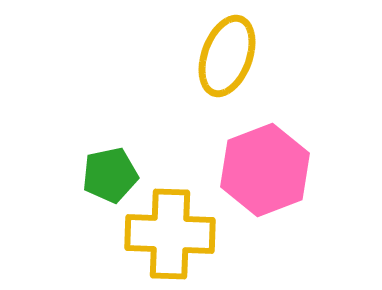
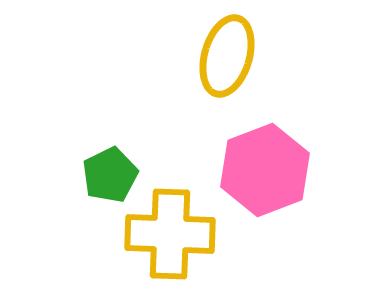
yellow ellipse: rotated 4 degrees counterclockwise
green pentagon: rotated 14 degrees counterclockwise
